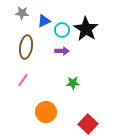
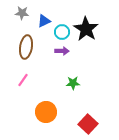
cyan circle: moved 2 px down
